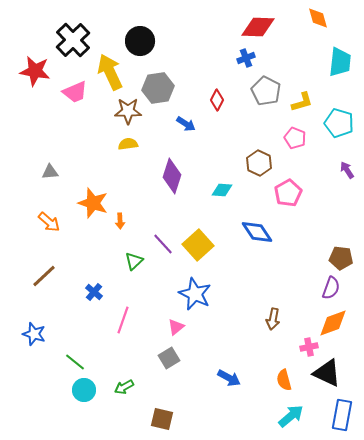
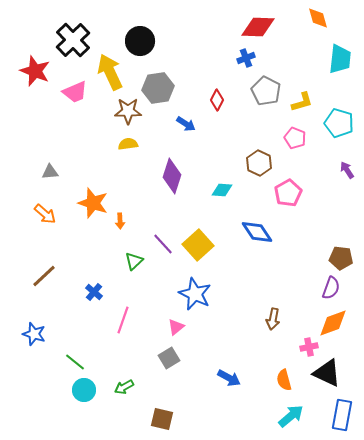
cyan trapezoid at (340, 62): moved 3 px up
red star at (35, 71): rotated 12 degrees clockwise
orange arrow at (49, 222): moved 4 px left, 8 px up
